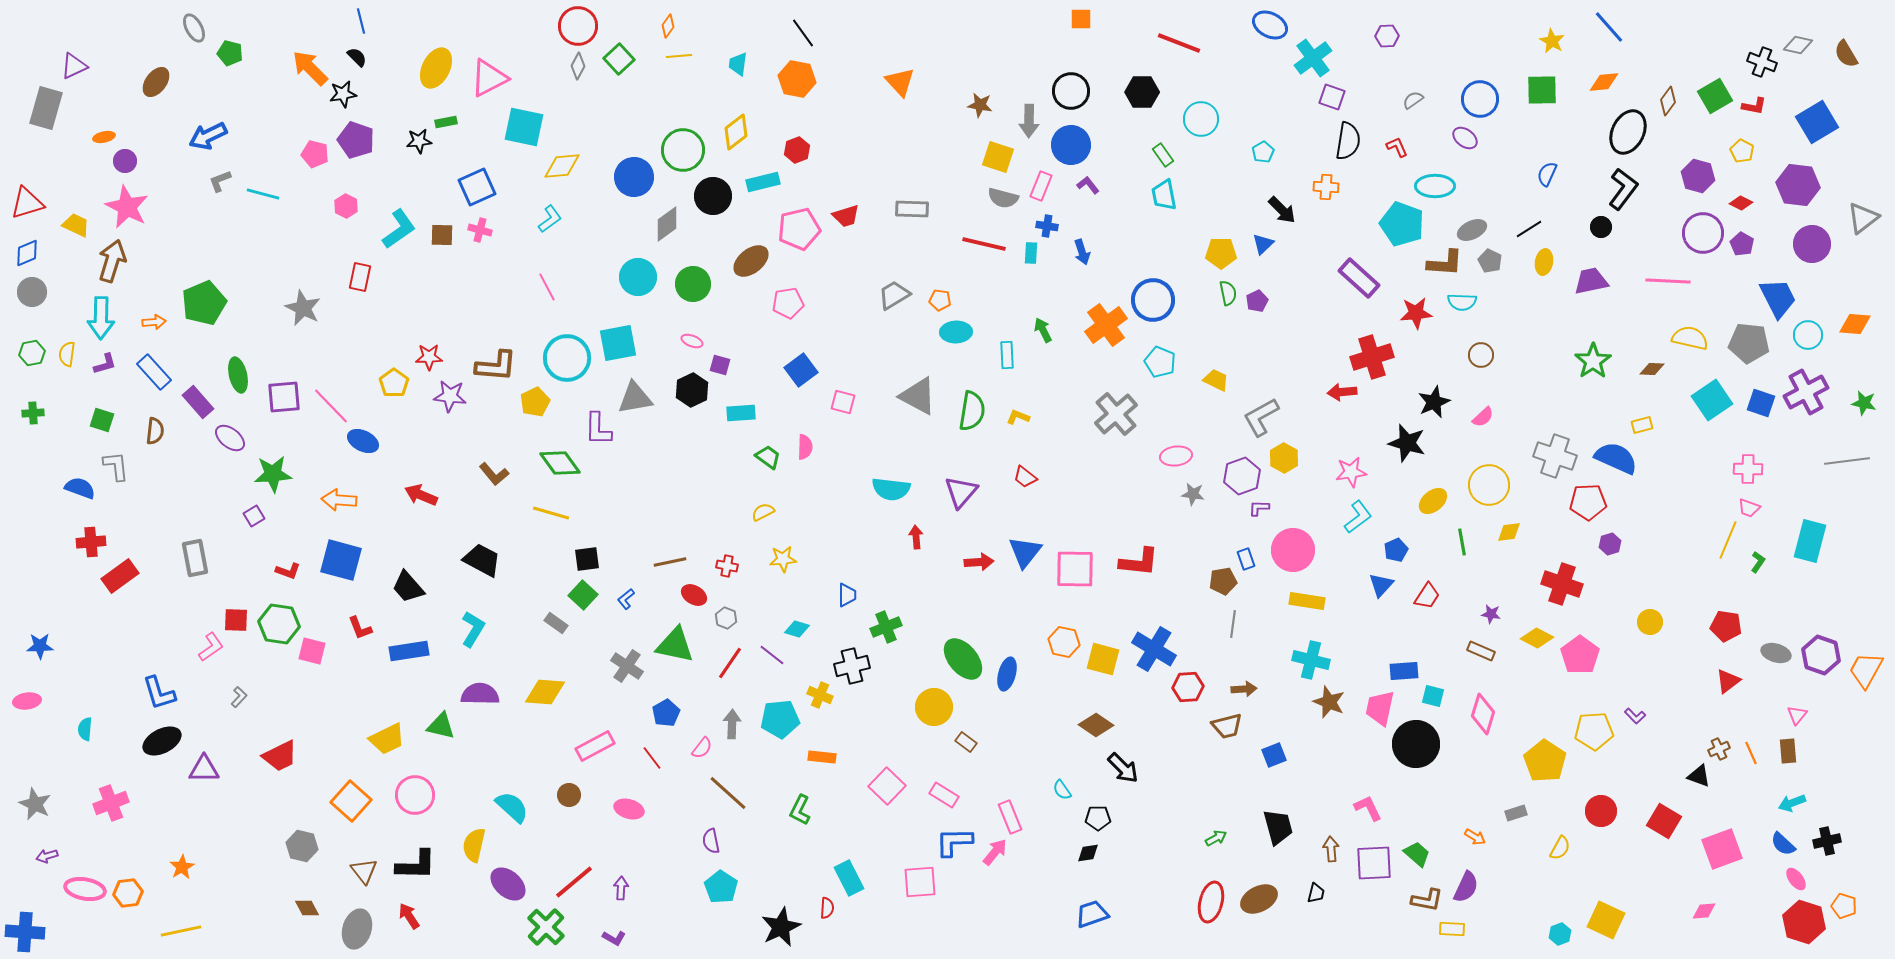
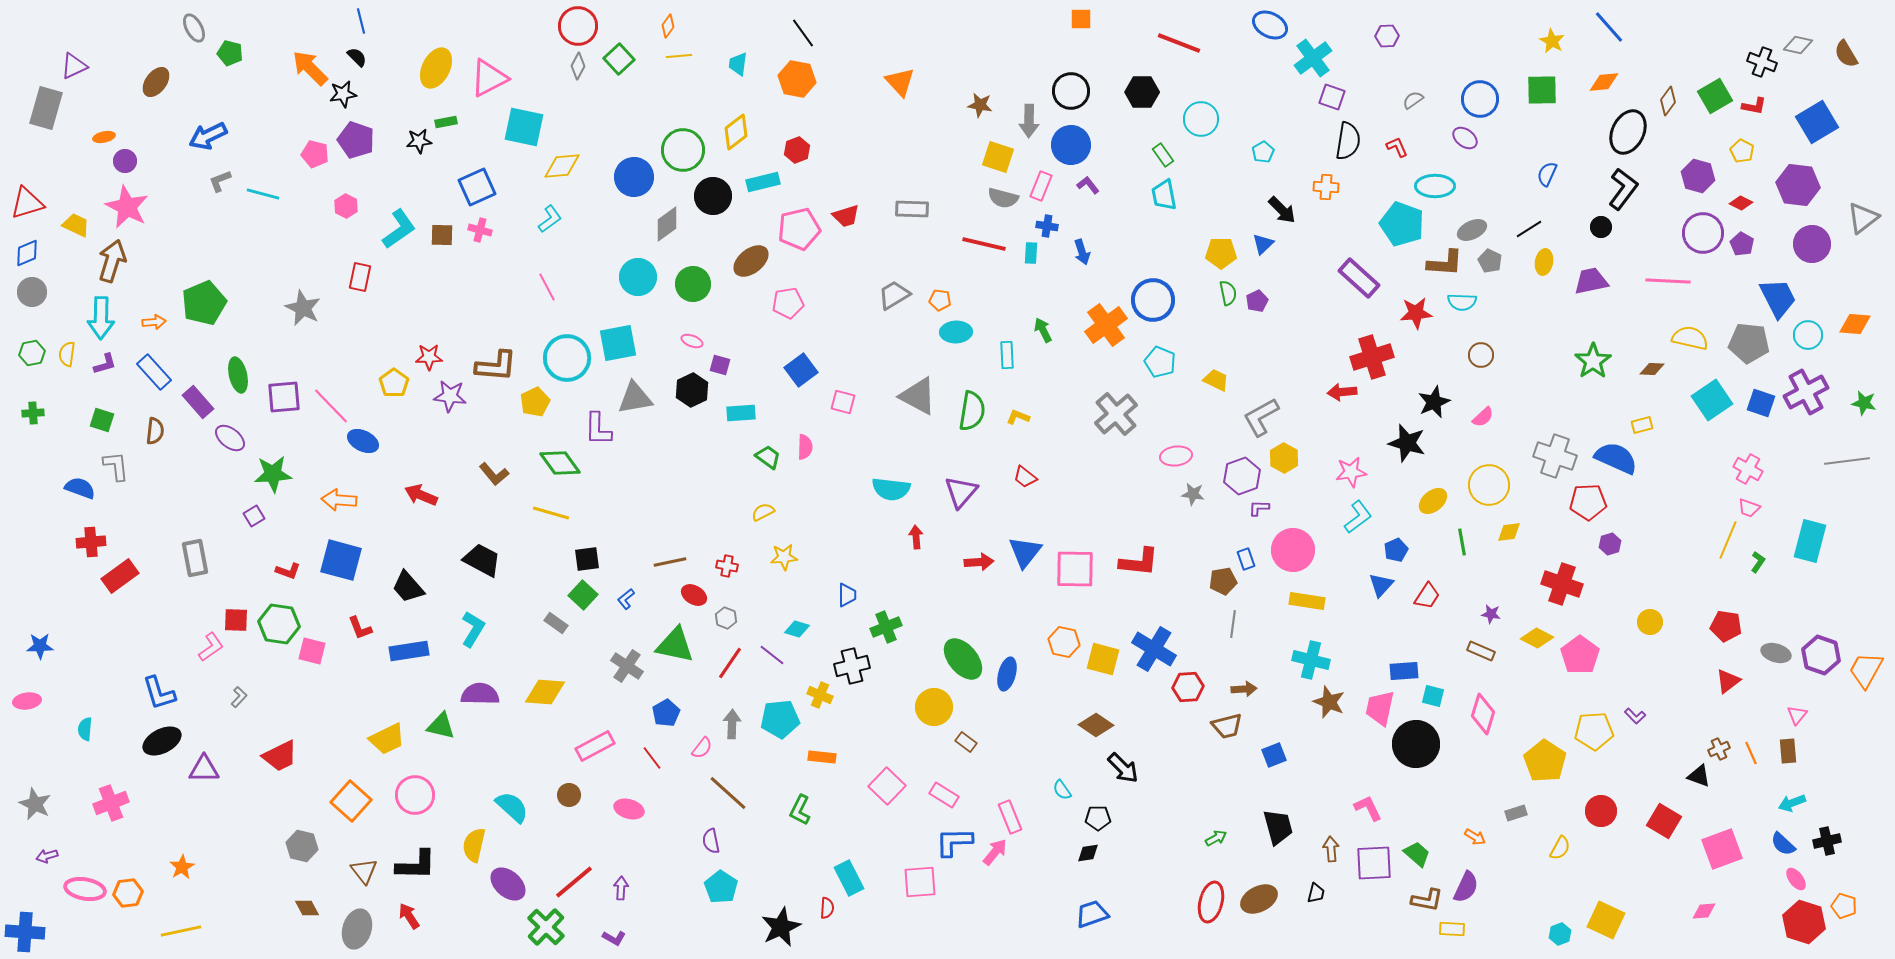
pink cross at (1748, 469): rotated 28 degrees clockwise
yellow star at (783, 559): moved 1 px right, 2 px up
